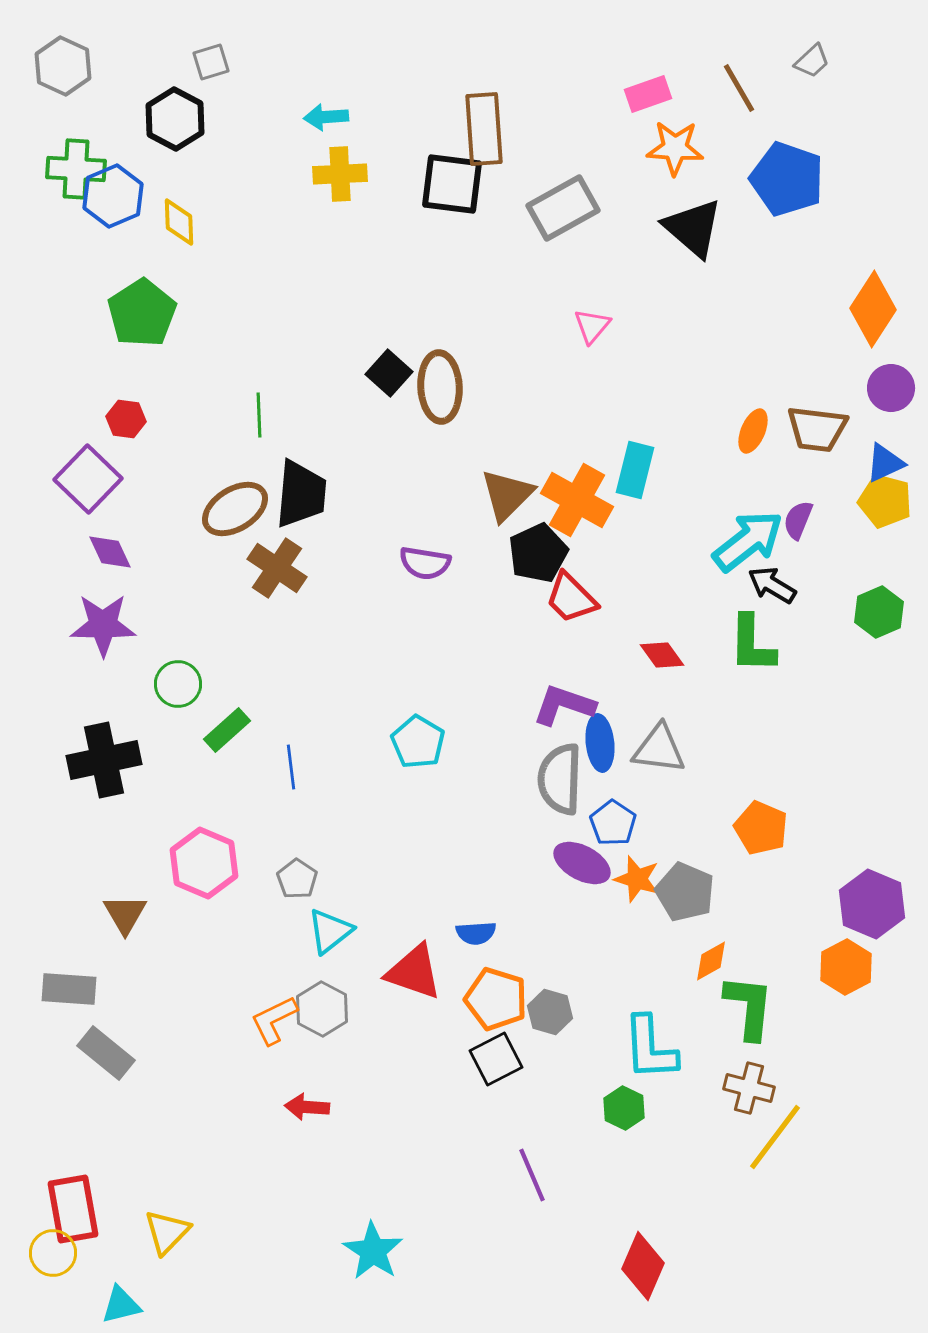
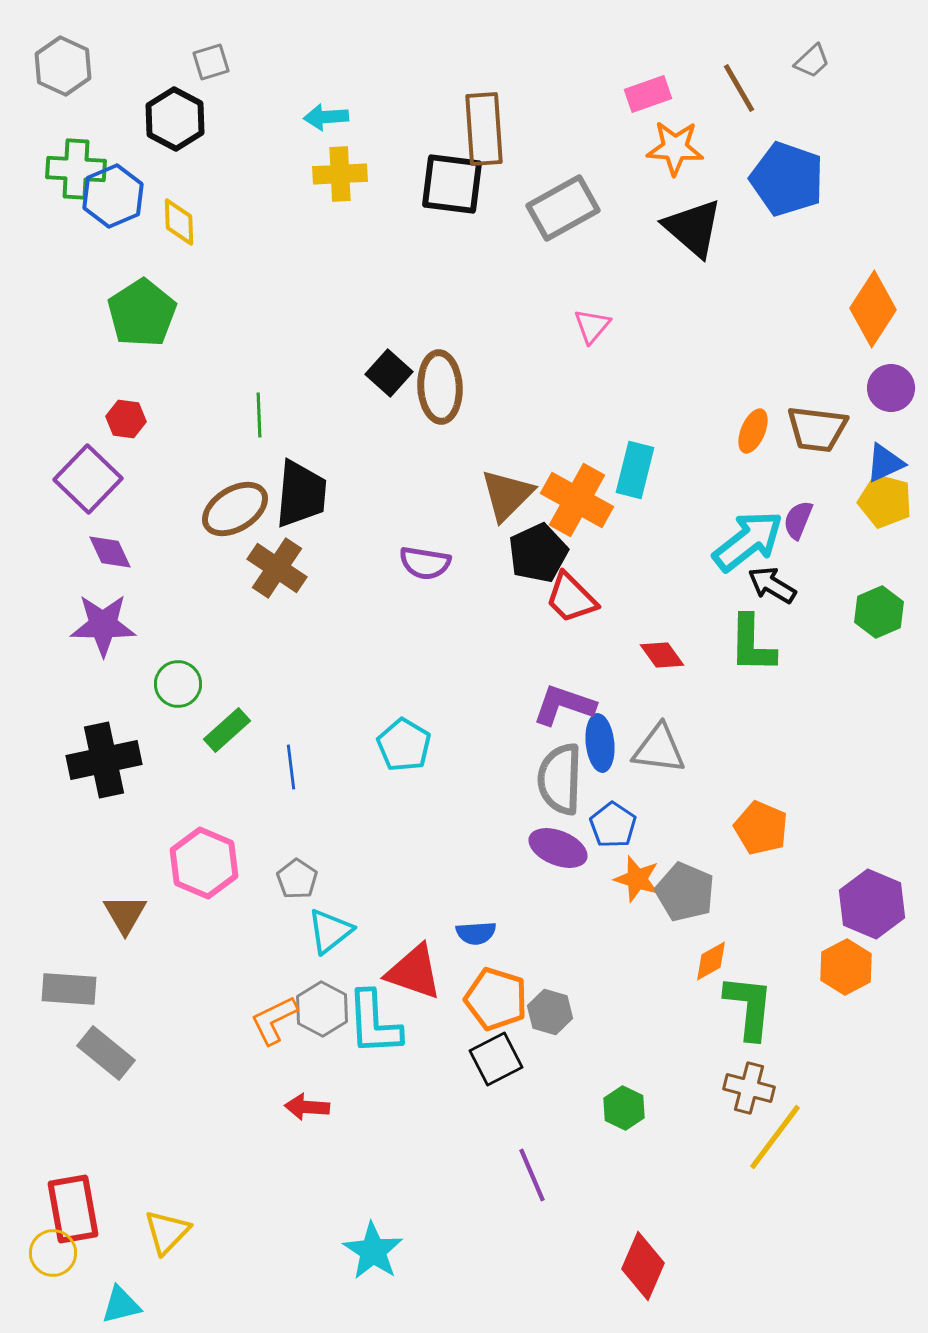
cyan pentagon at (418, 742): moved 14 px left, 3 px down
blue pentagon at (613, 823): moved 2 px down
purple ellipse at (582, 863): moved 24 px left, 15 px up; rotated 6 degrees counterclockwise
cyan L-shape at (650, 1048): moved 276 px left, 25 px up
